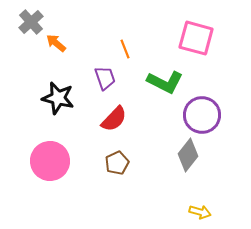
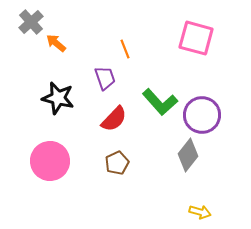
green L-shape: moved 5 px left, 20 px down; rotated 21 degrees clockwise
